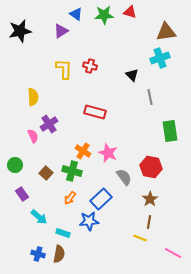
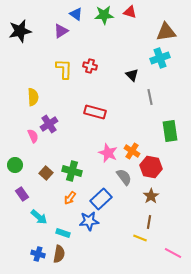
orange cross: moved 49 px right
brown star: moved 1 px right, 3 px up
